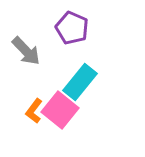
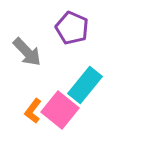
gray arrow: moved 1 px right, 1 px down
cyan rectangle: moved 5 px right, 3 px down
orange L-shape: moved 1 px left
